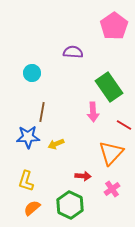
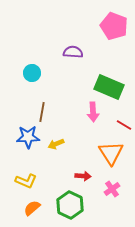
pink pentagon: rotated 16 degrees counterclockwise
green rectangle: rotated 32 degrees counterclockwise
orange triangle: rotated 16 degrees counterclockwise
yellow L-shape: rotated 85 degrees counterclockwise
